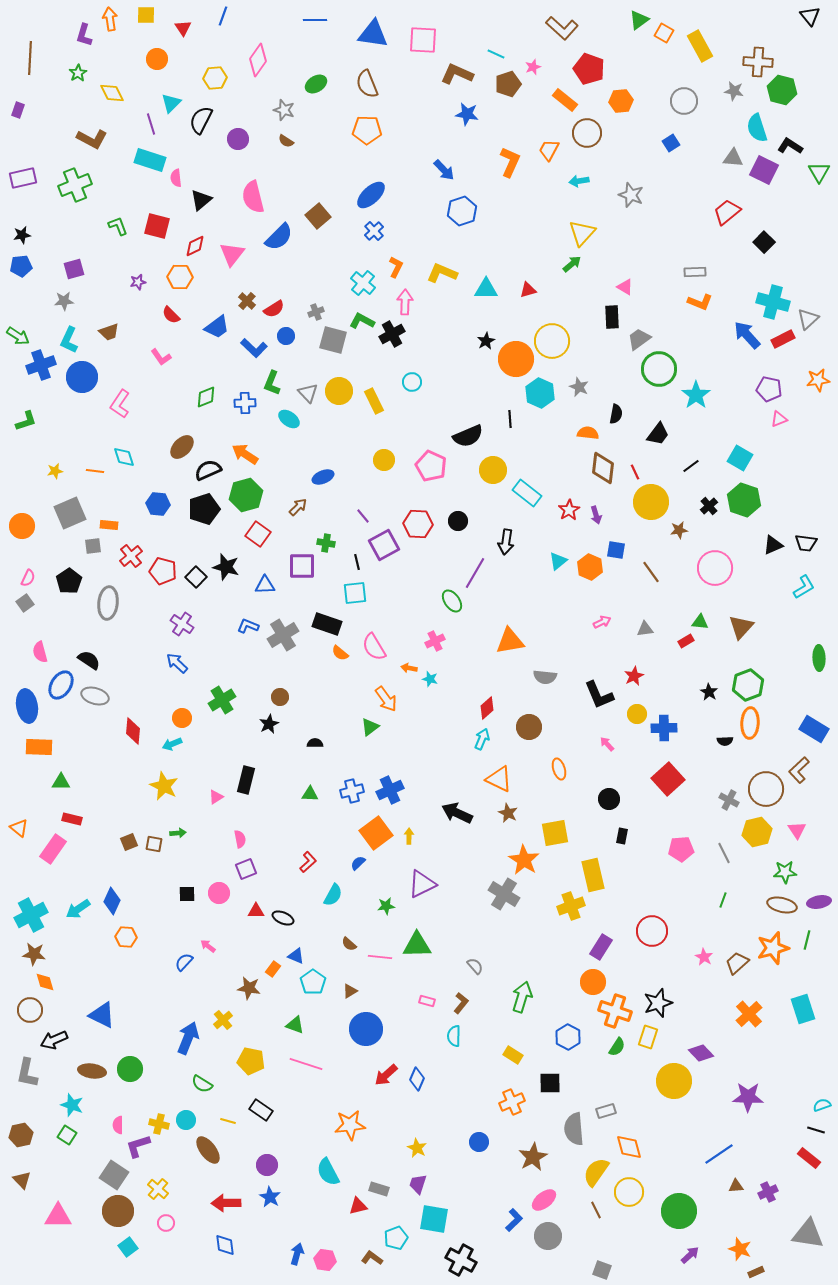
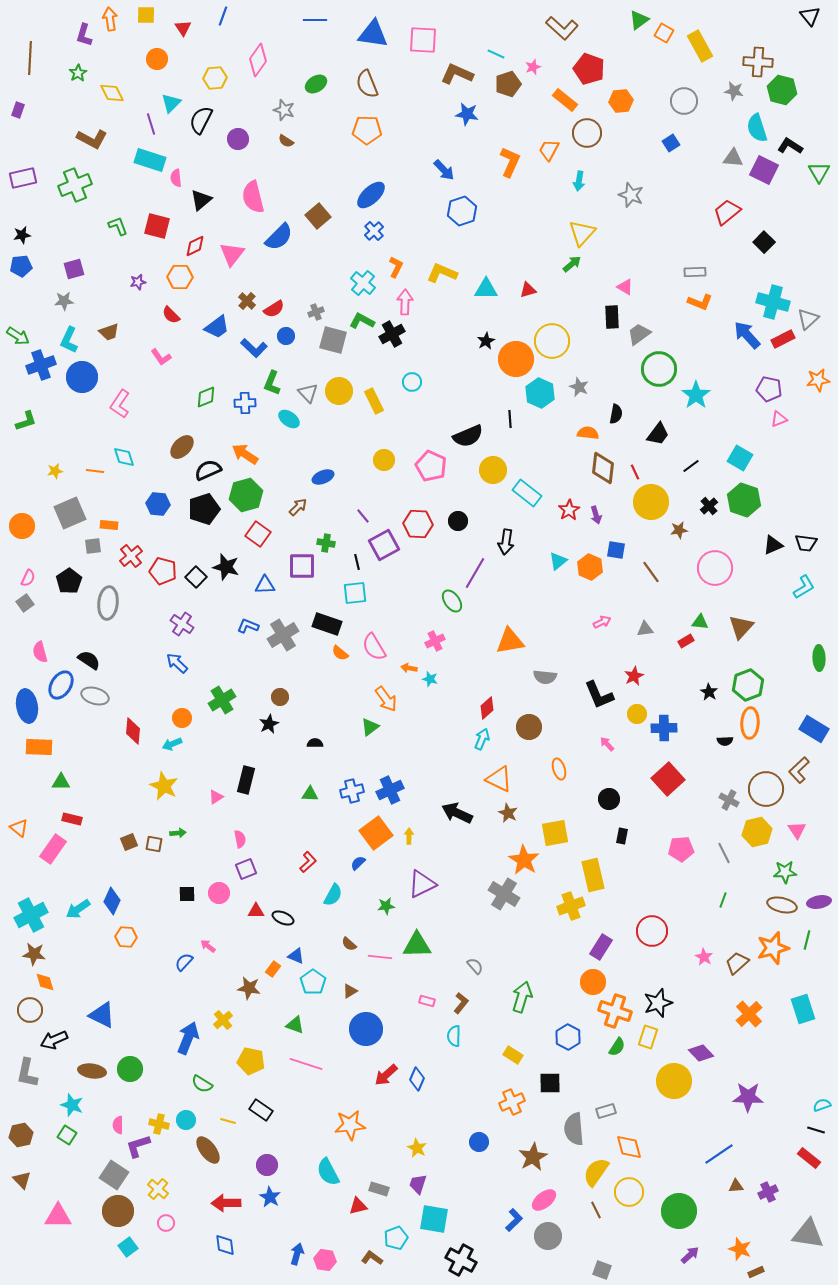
cyan arrow at (579, 181): rotated 72 degrees counterclockwise
gray trapezoid at (639, 339): moved 5 px up
